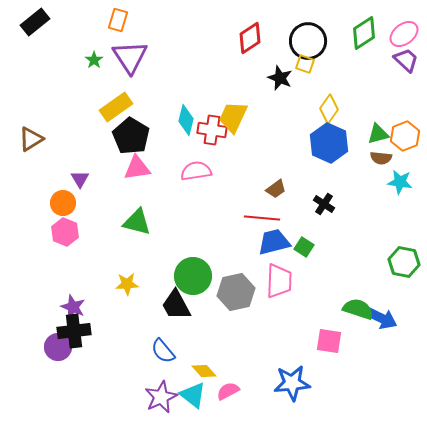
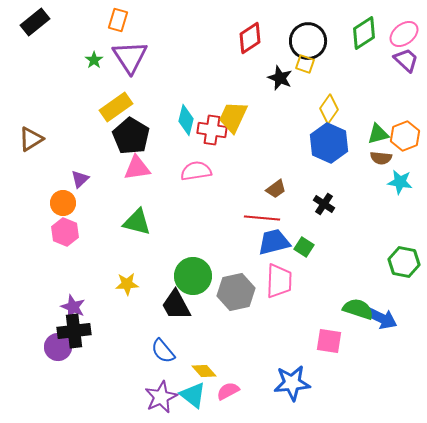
purple triangle at (80, 179): rotated 18 degrees clockwise
